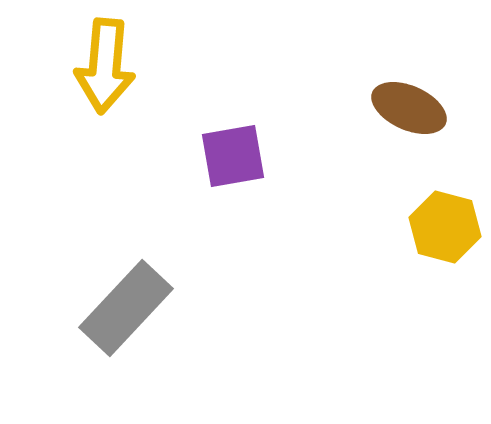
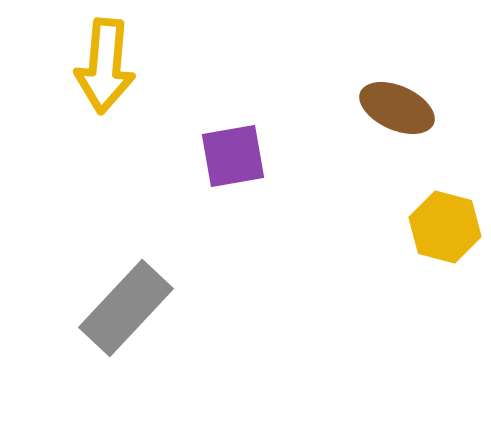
brown ellipse: moved 12 px left
